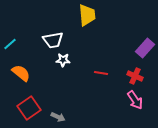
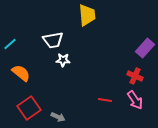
red line: moved 4 px right, 27 px down
